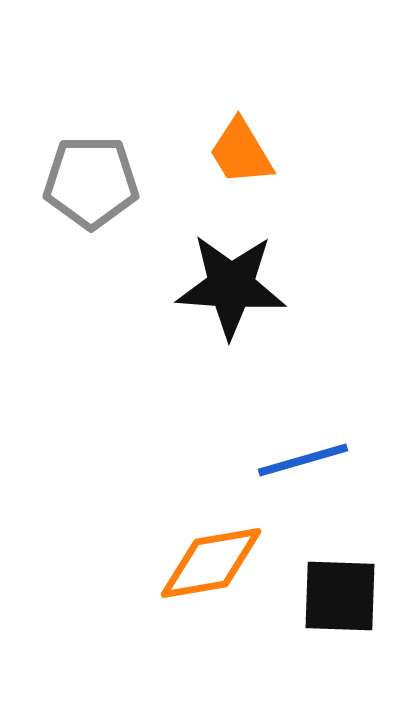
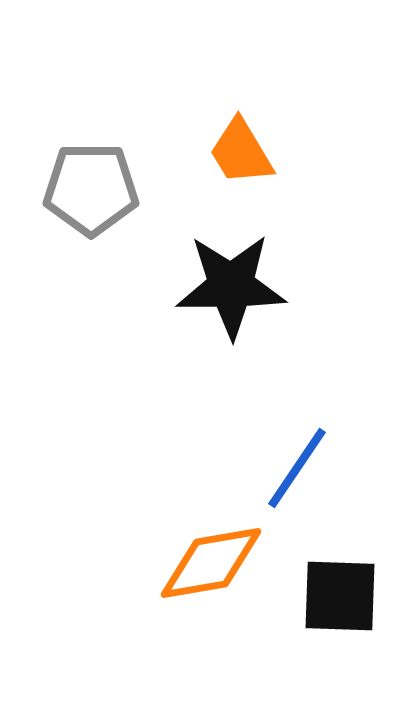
gray pentagon: moved 7 px down
black star: rotated 4 degrees counterclockwise
blue line: moved 6 px left, 8 px down; rotated 40 degrees counterclockwise
